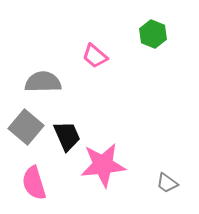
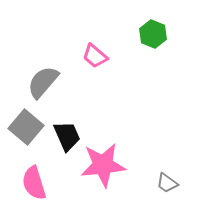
gray semicircle: rotated 48 degrees counterclockwise
